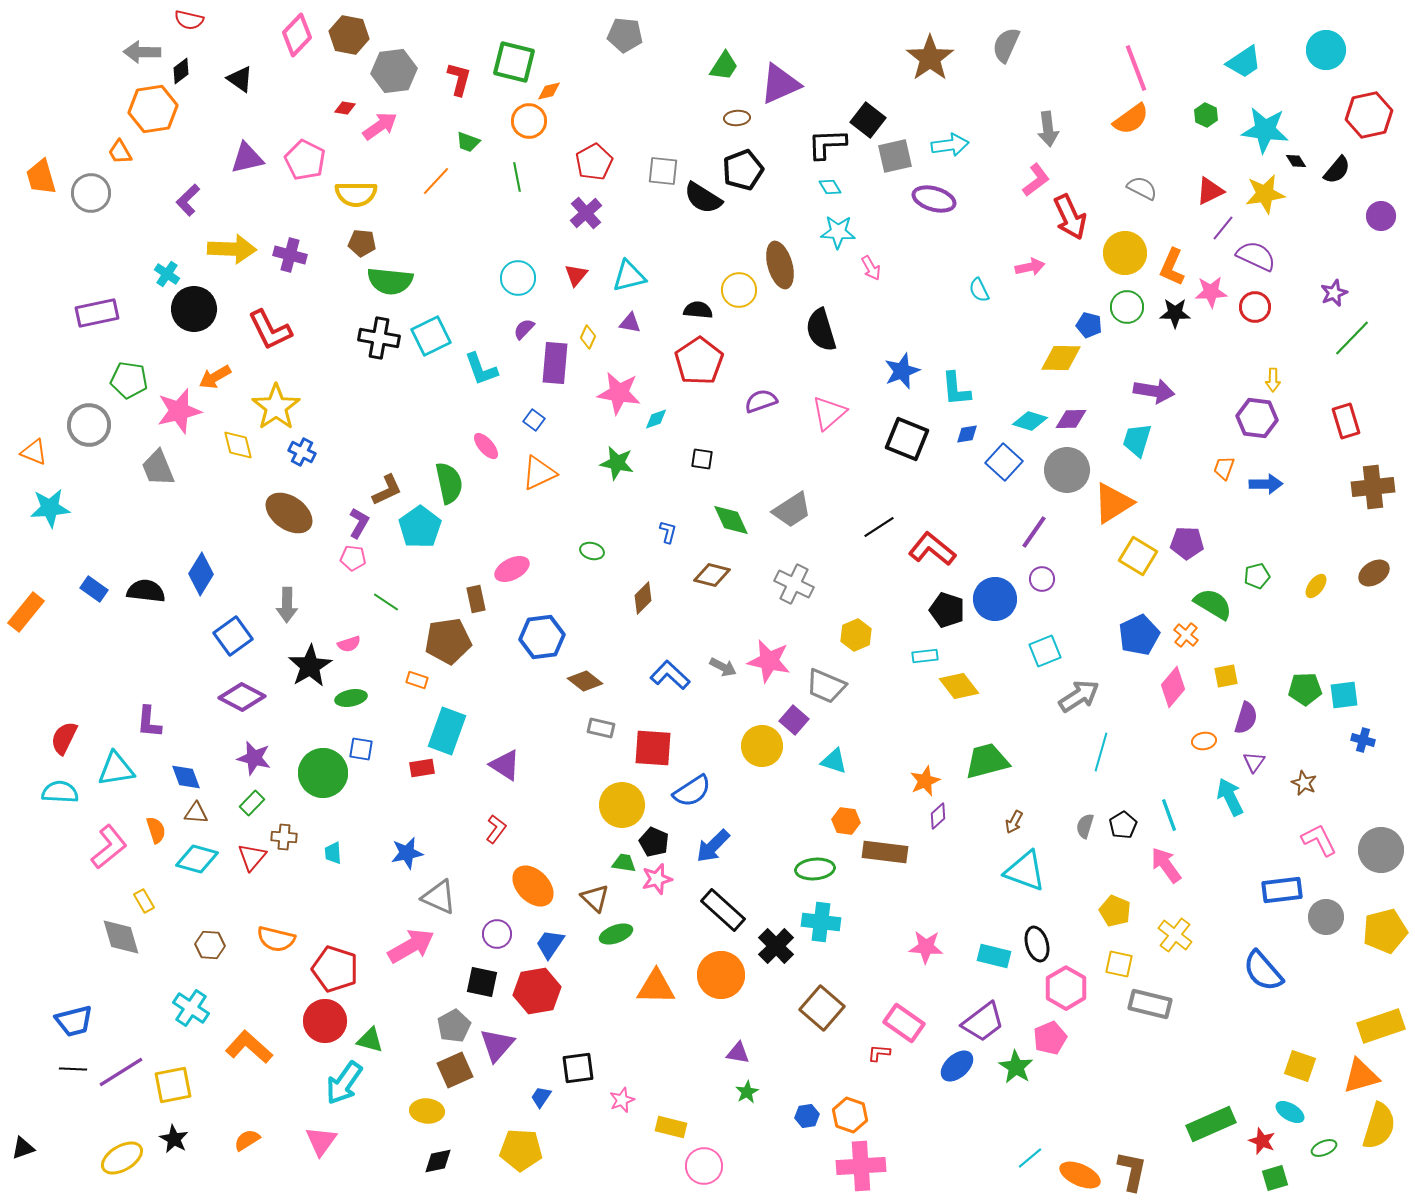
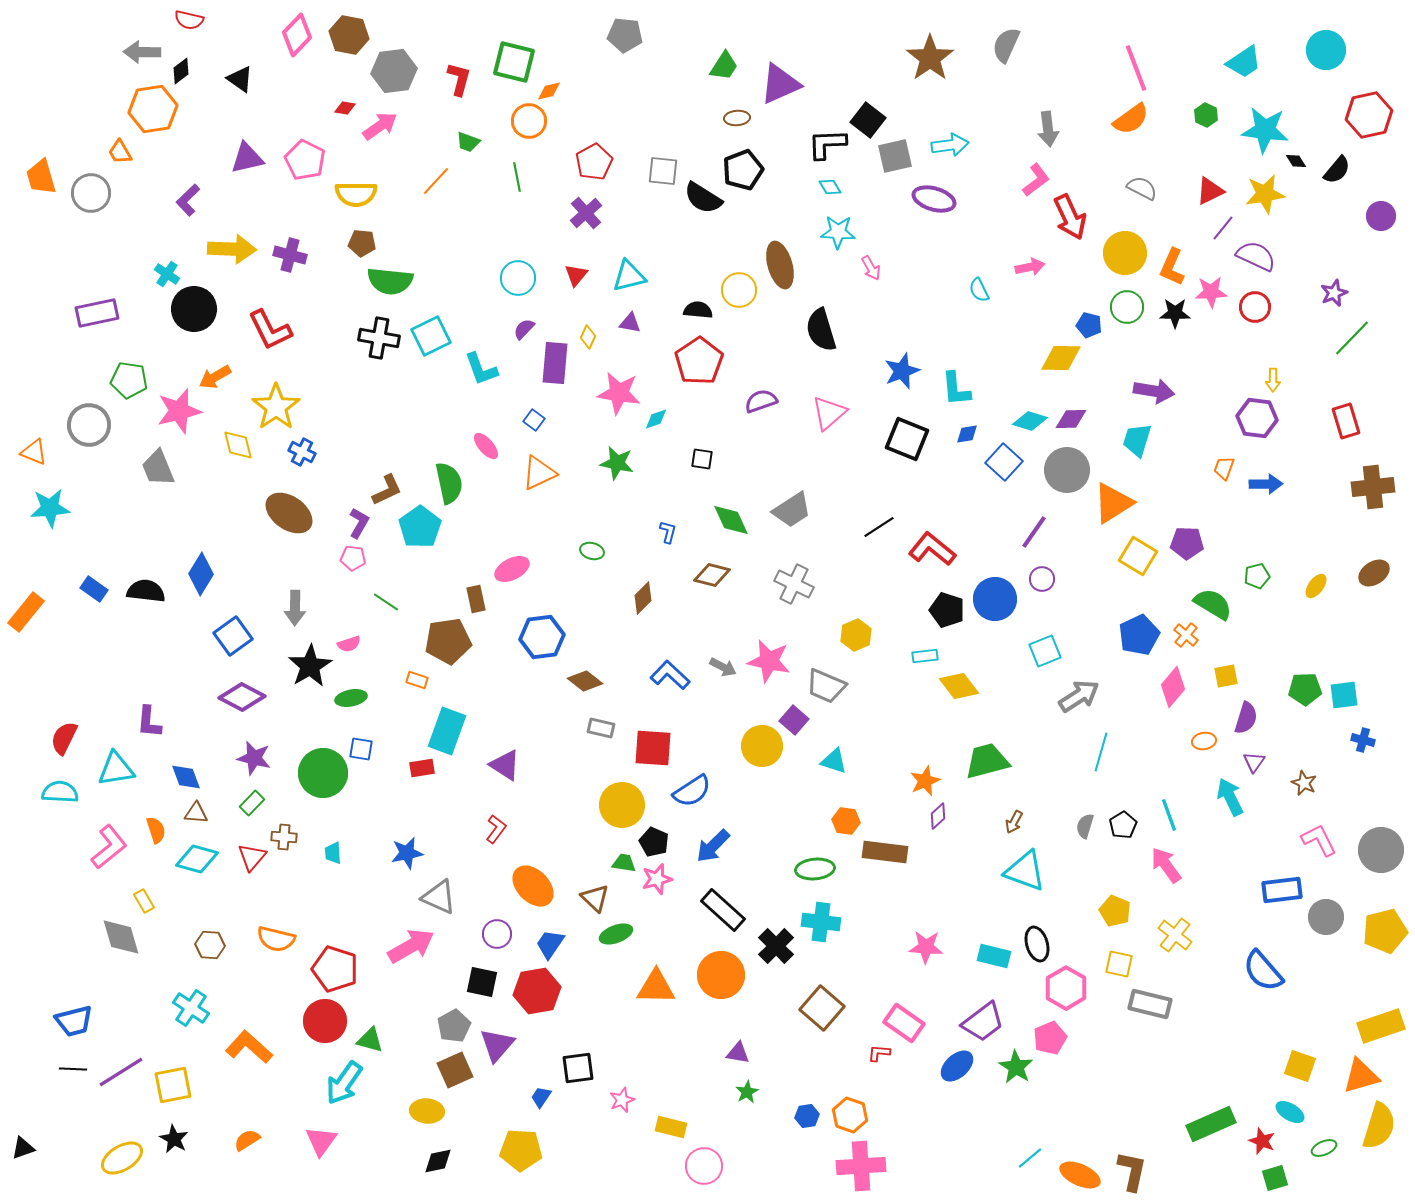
gray arrow at (287, 605): moved 8 px right, 3 px down
